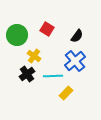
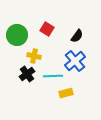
yellow cross: rotated 24 degrees counterclockwise
yellow rectangle: rotated 32 degrees clockwise
